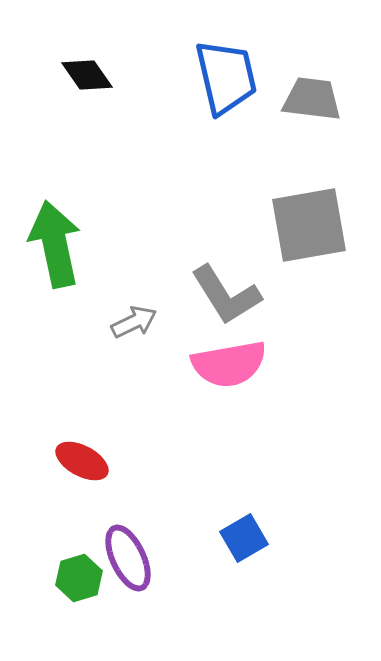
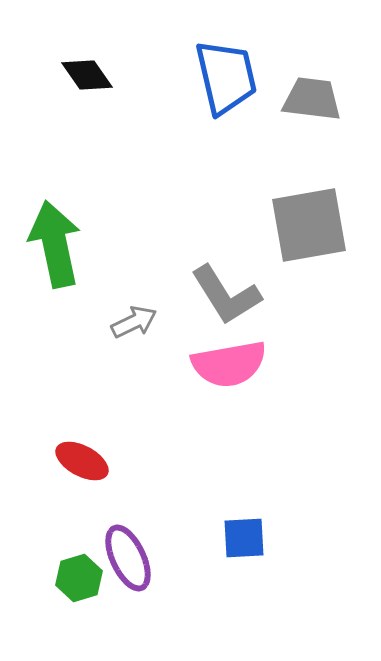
blue square: rotated 27 degrees clockwise
